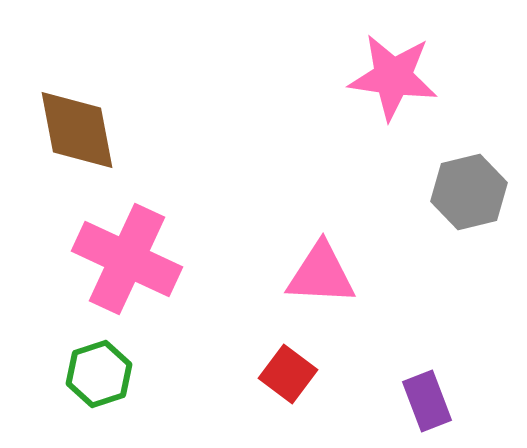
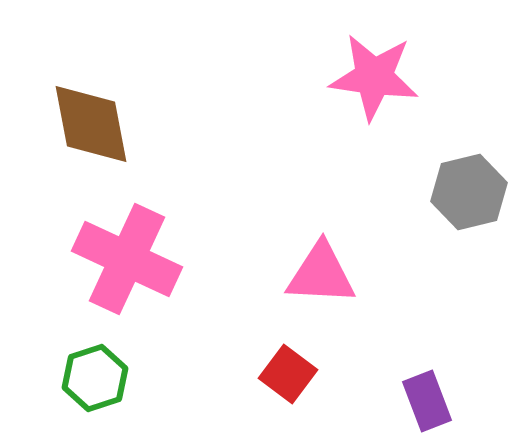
pink star: moved 19 px left
brown diamond: moved 14 px right, 6 px up
green hexagon: moved 4 px left, 4 px down
